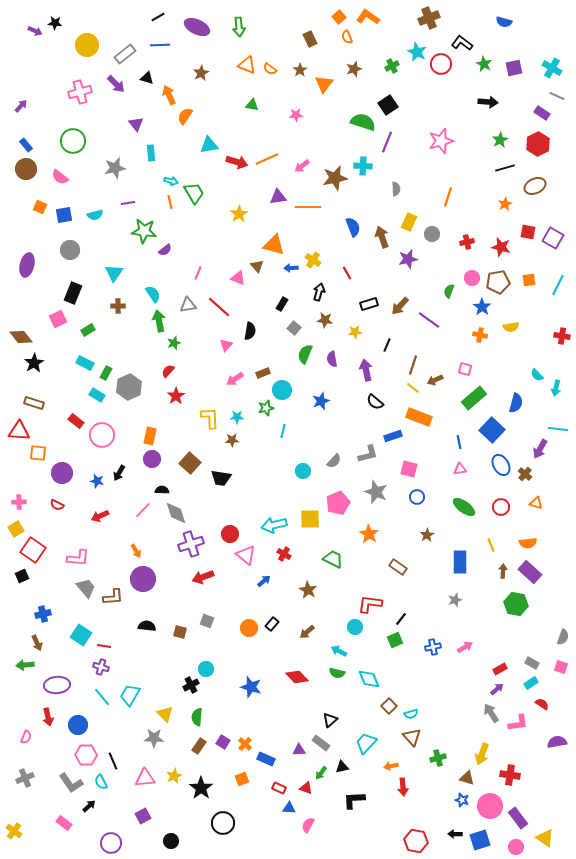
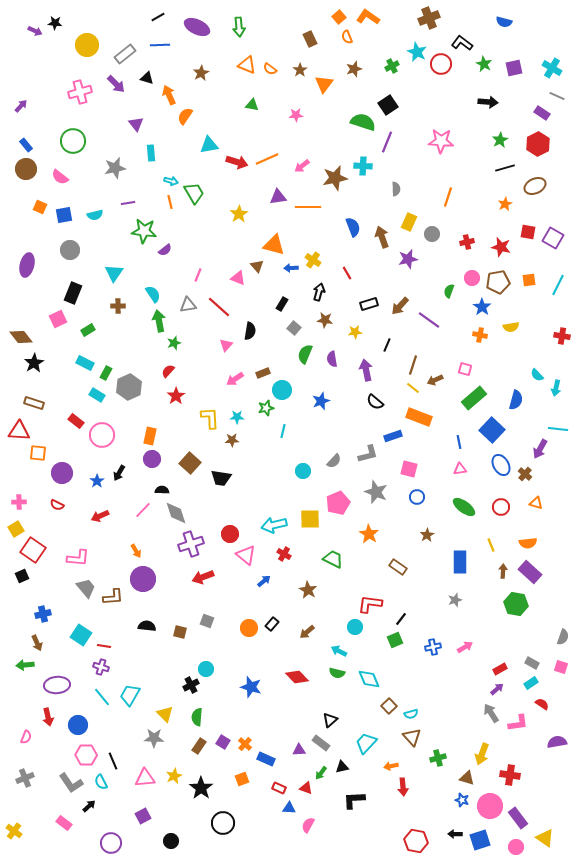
pink star at (441, 141): rotated 20 degrees clockwise
pink line at (198, 273): moved 2 px down
blue semicircle at (516, 403): moved 3 px up
blue star at (97, 481): rotated 24 degrees clockwise
